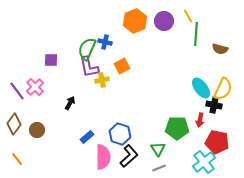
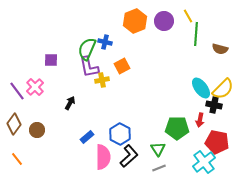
yellow semicircle: rotated 20 degrees clockwise
blue hexagon: rotated 10 degrees clockwise
